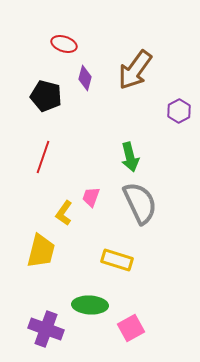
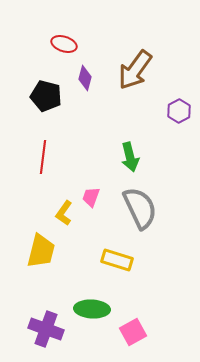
red line: rotated 12 degrees counterclockwise
gray semicircle: moved 5 px down
green ellipse: moved 2 px right, 4 px down
pink square: moved 2 px right, 4 px down
